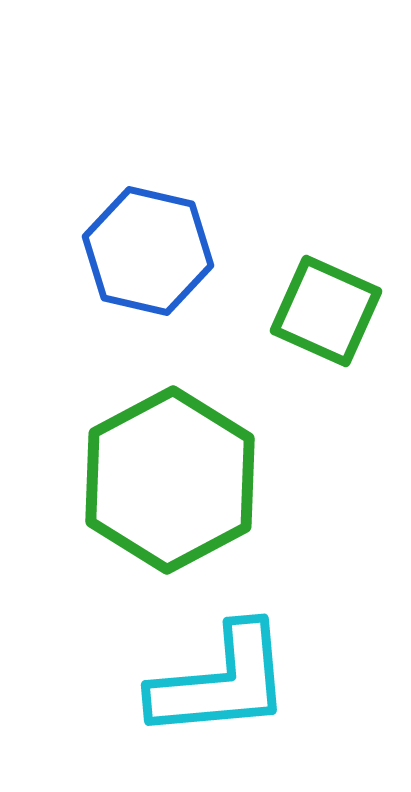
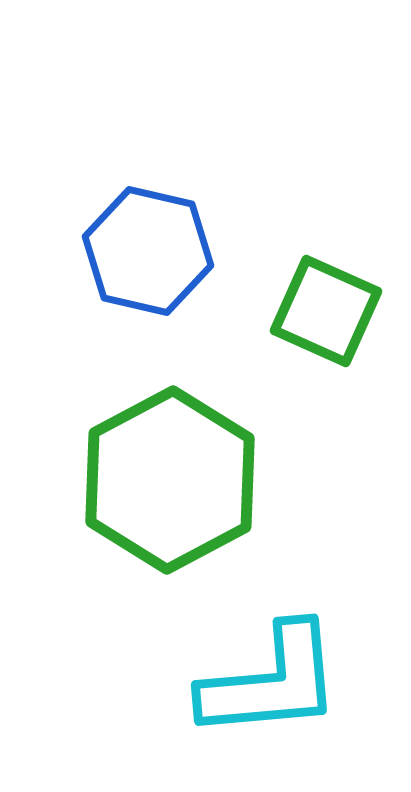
cyan L-shape: moved 50 px right
